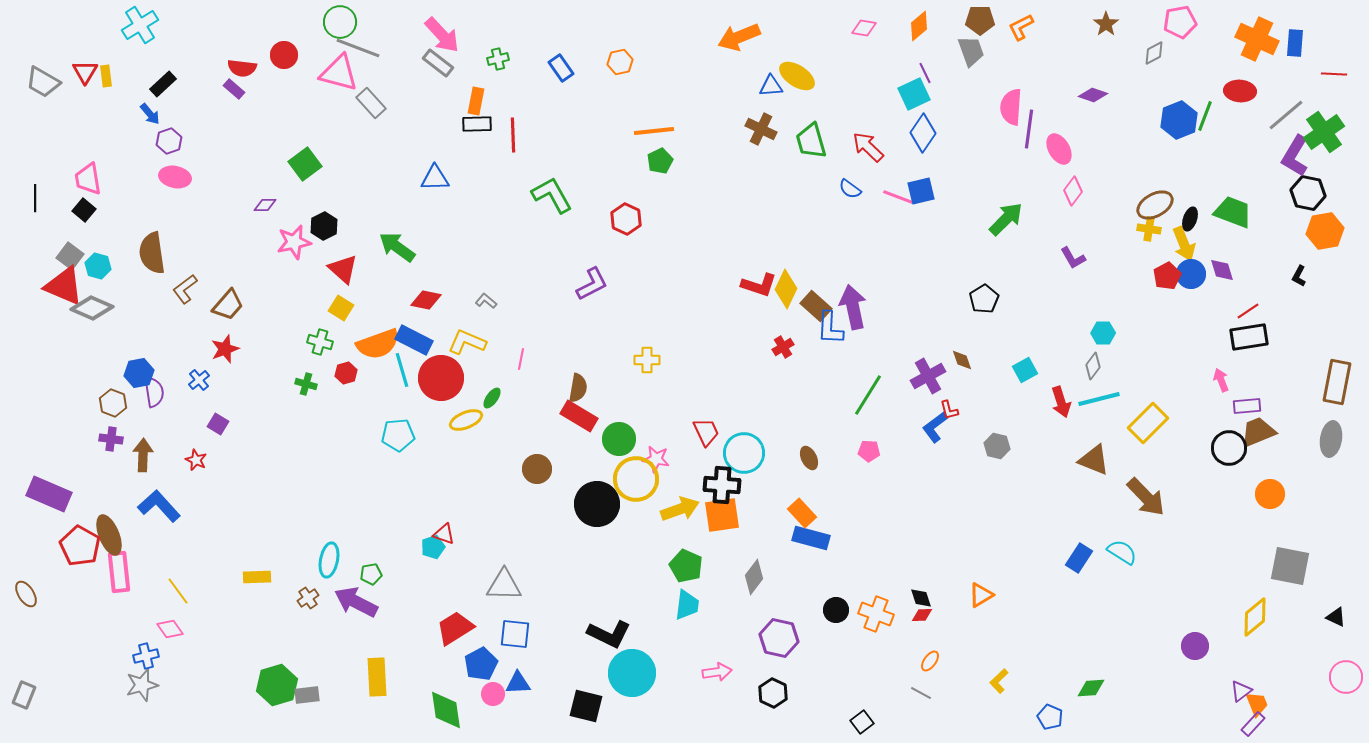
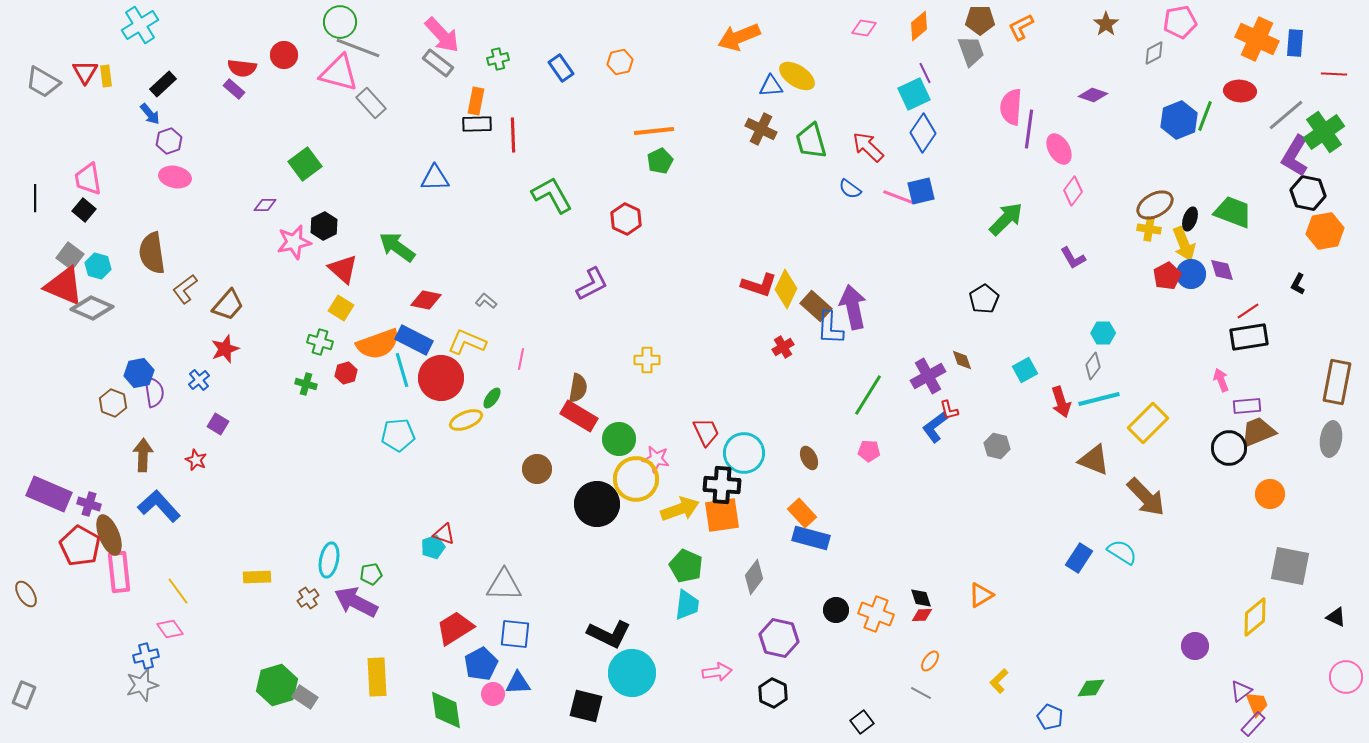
black L-shape at (1299, 276): moved 1 px left, 8 px down
purple cross at (111, 439): moved 22 px left, 65 px down; rotated 10 degrees clockwise
gray rectangle at (307, 695): moved 2 px left, 2 px down; rotated 40 degrees clockwise
